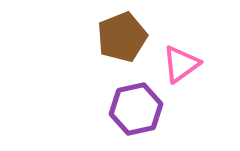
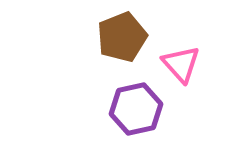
pink triangle: rotated 36 degrees counterclockwise
